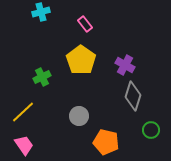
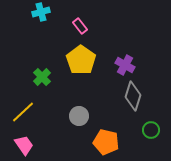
pink rectangle: moved 5 px left, 2 px down
green cross: rotated 18 degrees counterclockwise
